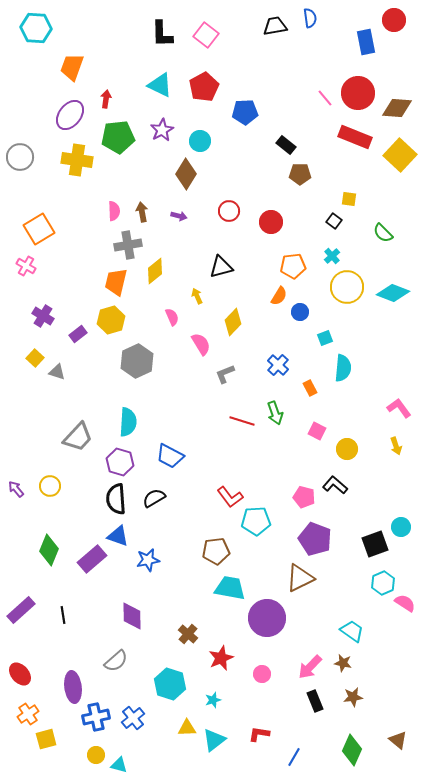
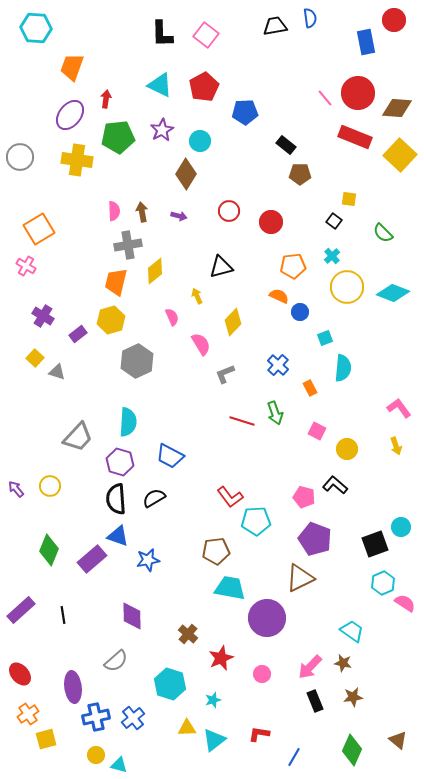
orange semicircle at (279, 296): rotated 96 degrees counterclockwise
